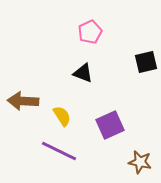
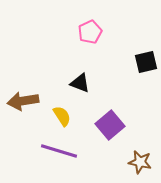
black triangle: moved 3 px left, 10 px down
brown arrow: rotated 12 degrees counterclockwise
purple square: rotated 16 degrees counterclockwise
purple line: rotated 9 degrees counterclockwise
